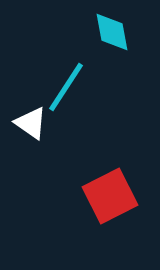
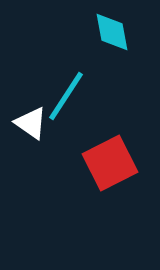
cyan line: moved 9 px down
red square: moved 33 px up
